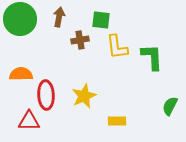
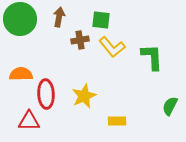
yellow L-shape: moved 5 px left; rotated 32 degrees counterclockwise
red ellipse: moved 1 px up
